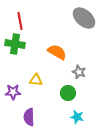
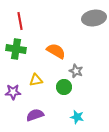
gray ellipse: moved 10 px right; rotated 50 degrees counterclockwise
green cross: moved 1 px right, 5 px down
orange semicircle: moved 1 px left, 1 px up
gray star: moved 3 px left, 1 px up
yellow triangle: rotated 16 degrees counterclockwise
green circle: moved 4 px left, 6 px up
purple semicircle: moved 6 px right, 2 px up; rotated 72 degrees clockwise
